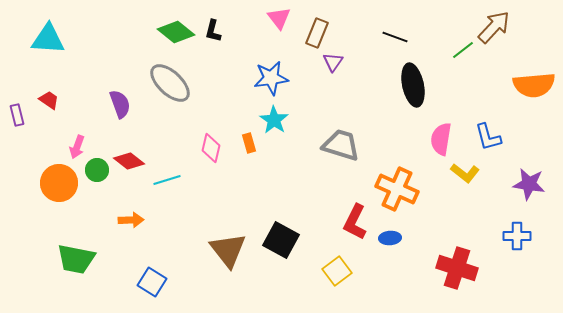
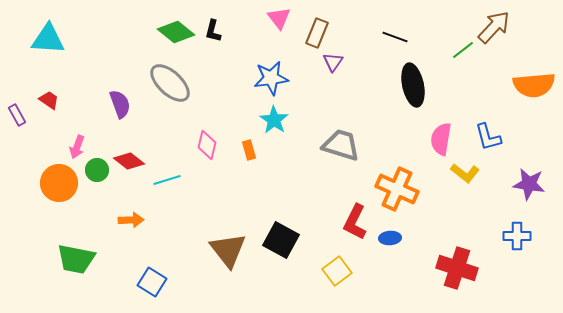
purple rectangle: rotated 15 degrees counterclockwise
orange rectangle: moved 7 px down
pink diamond: moved 4 px left, 3 px up
